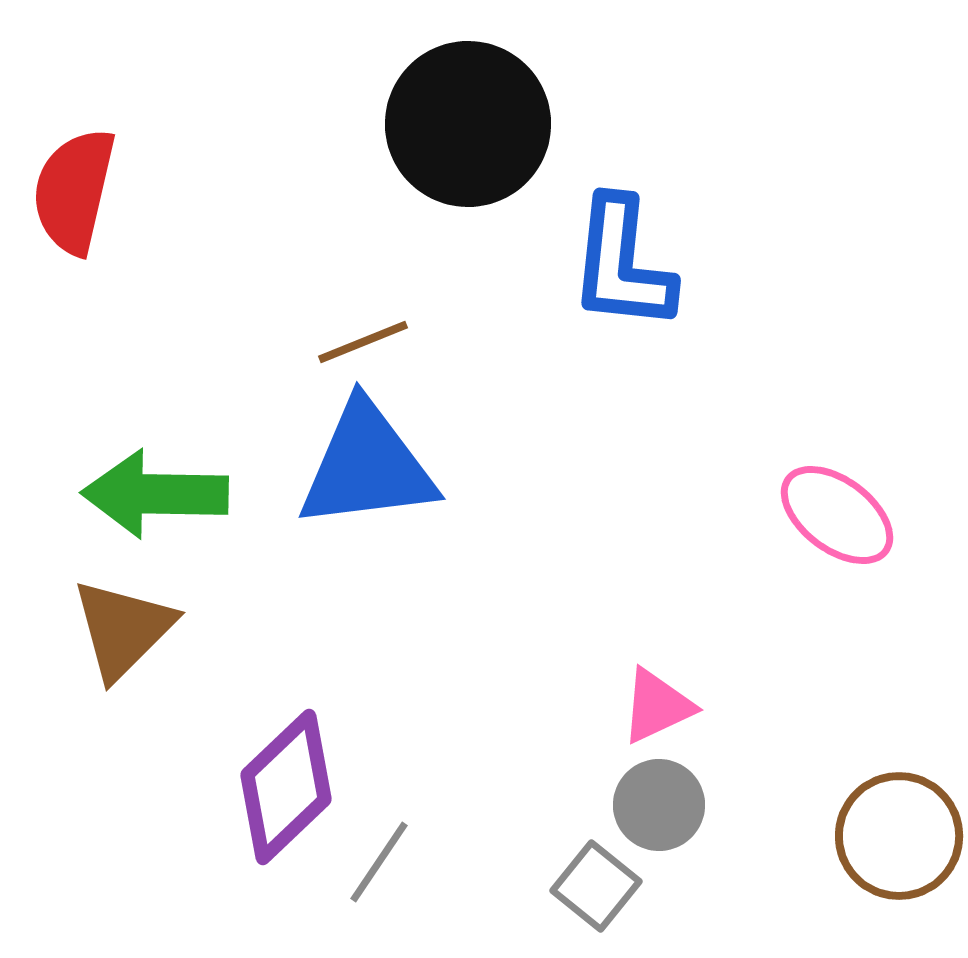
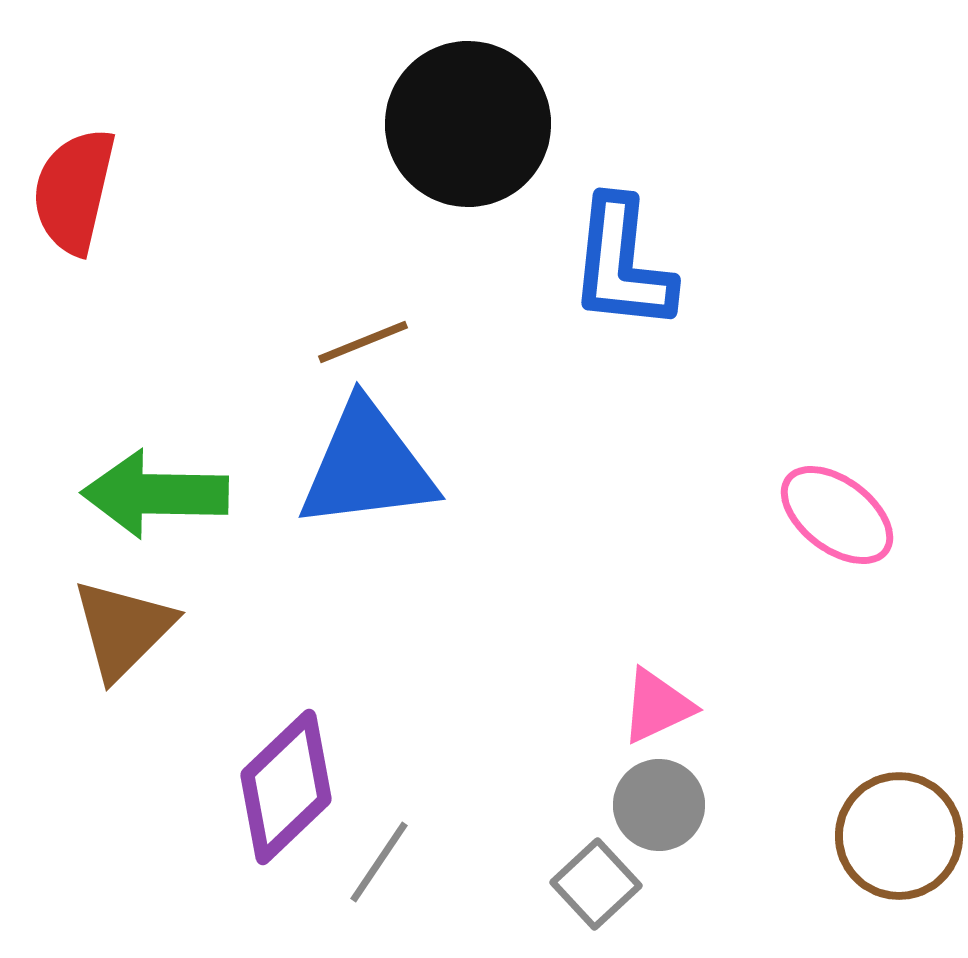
gray square: moved 2 px up; rotated 8 degrees clockwise
